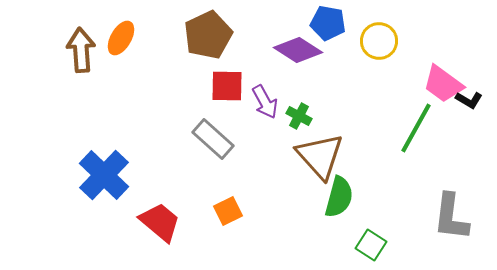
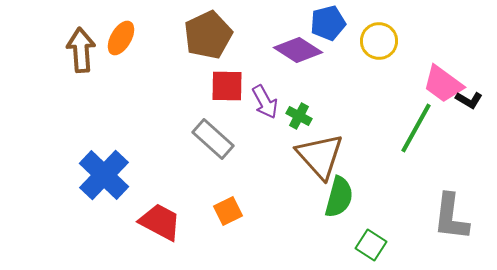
blue pentagon: rotated 24 degrees counterclockwise
red trapezoid: rotated 12 degrees counterclockwise
